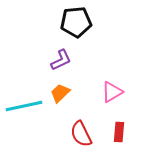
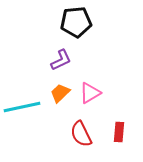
pink triangle: moved 22 px left, 1 px down
cyan line: moved 2 px left, 1 px down
